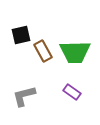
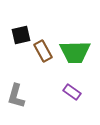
gray L-shape: moved 8 px left; rotated 60 degrees counterclockwise
